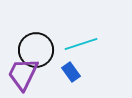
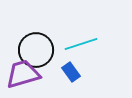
purple trapezoid: rotated 48 degrees clockwise
